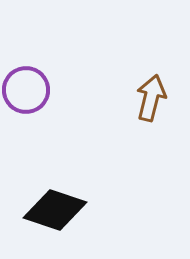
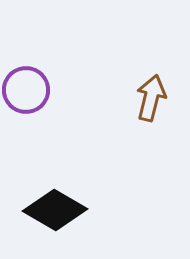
black diamond: rotated 12 degrees clockwise
